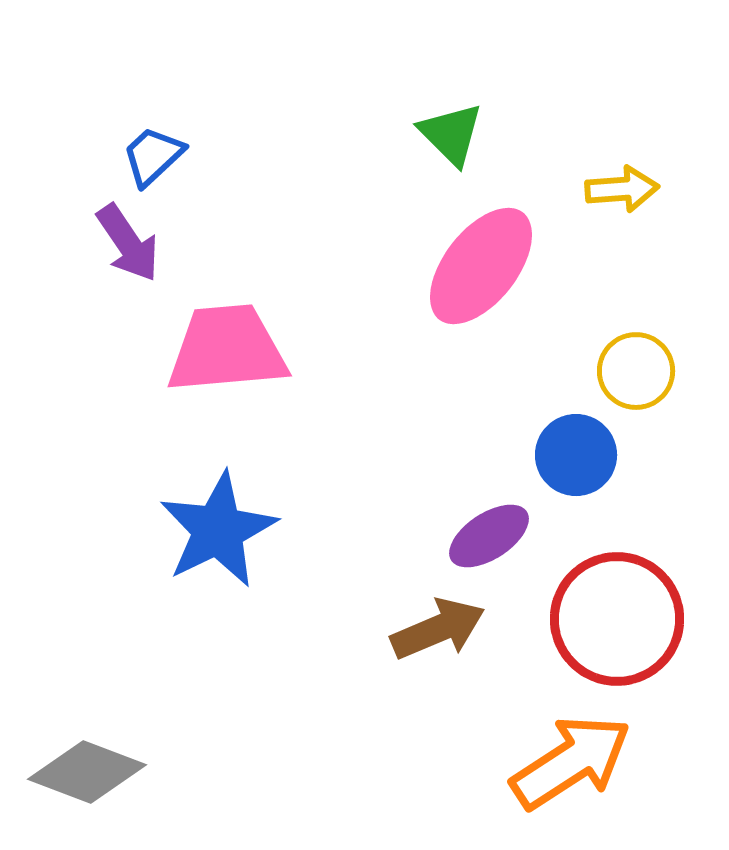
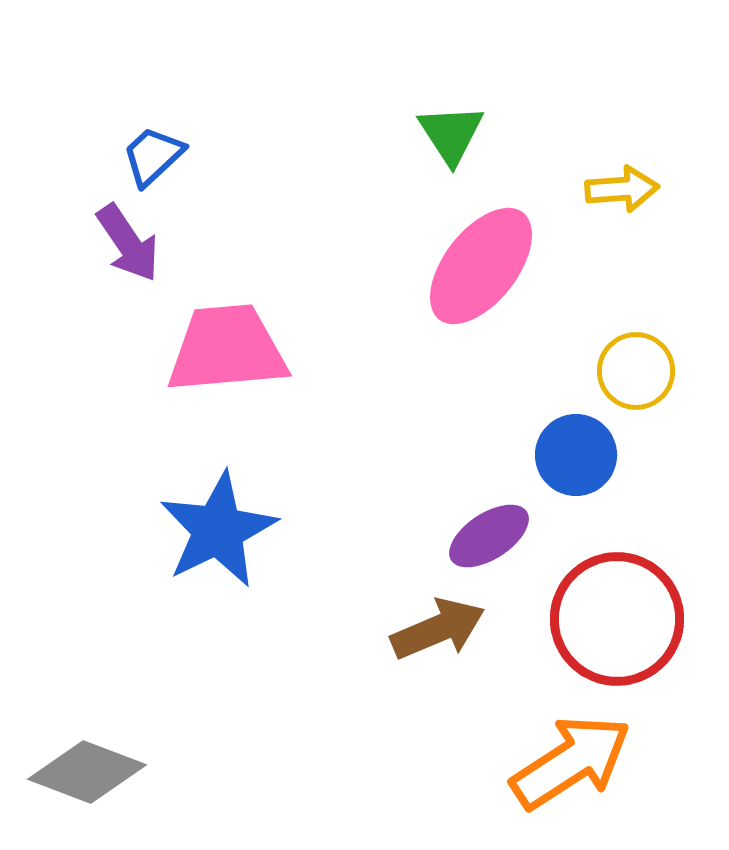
green triangle: rotated 12 degrees clockwise
